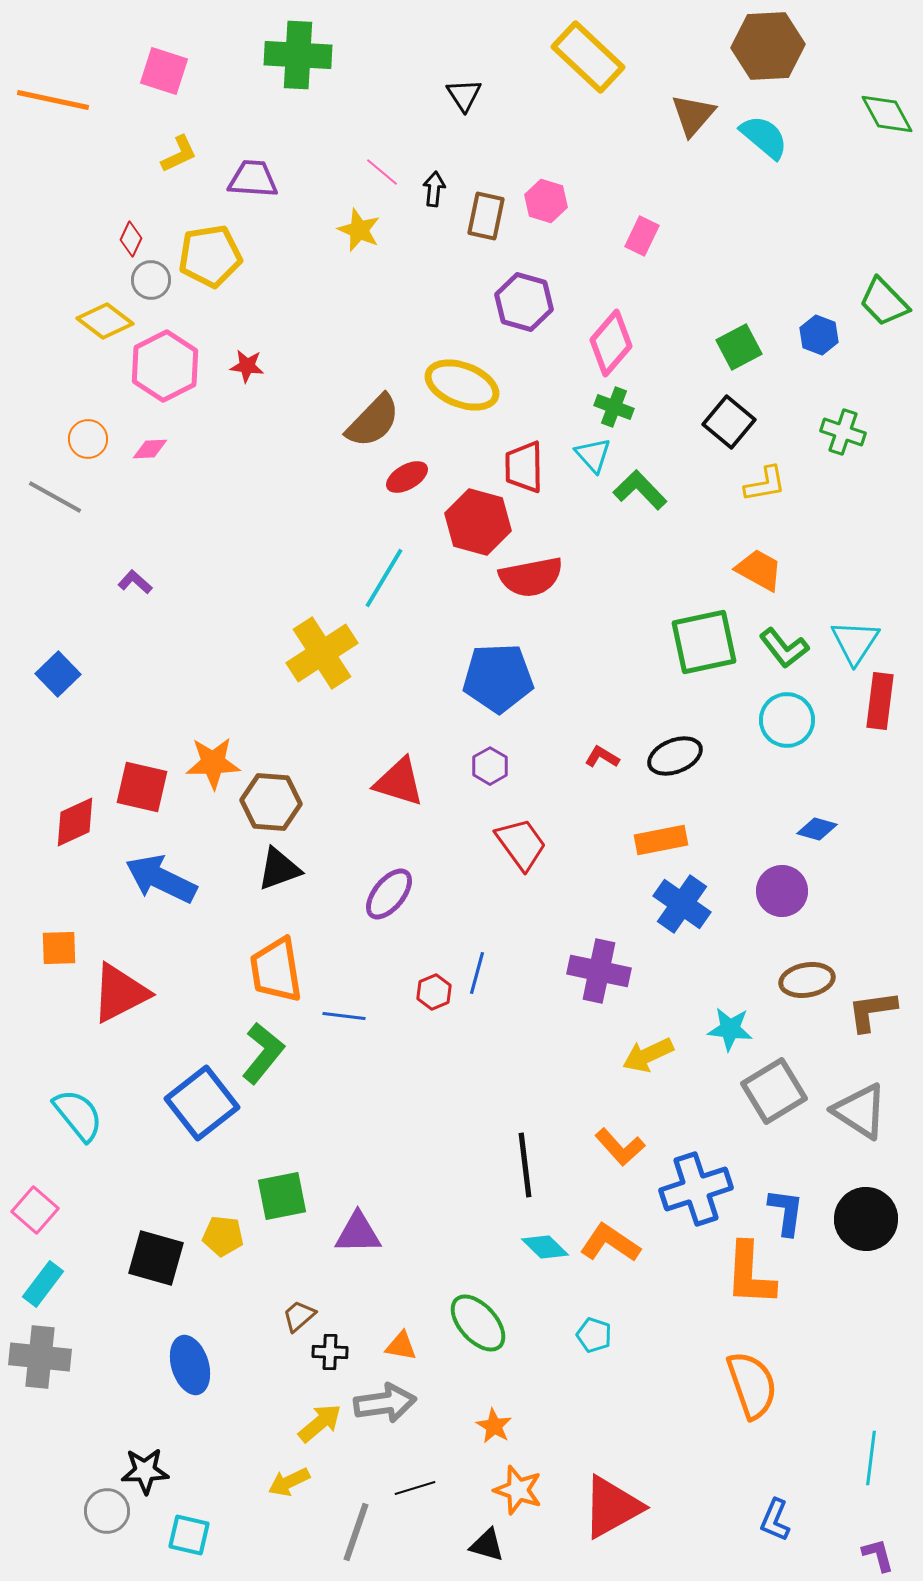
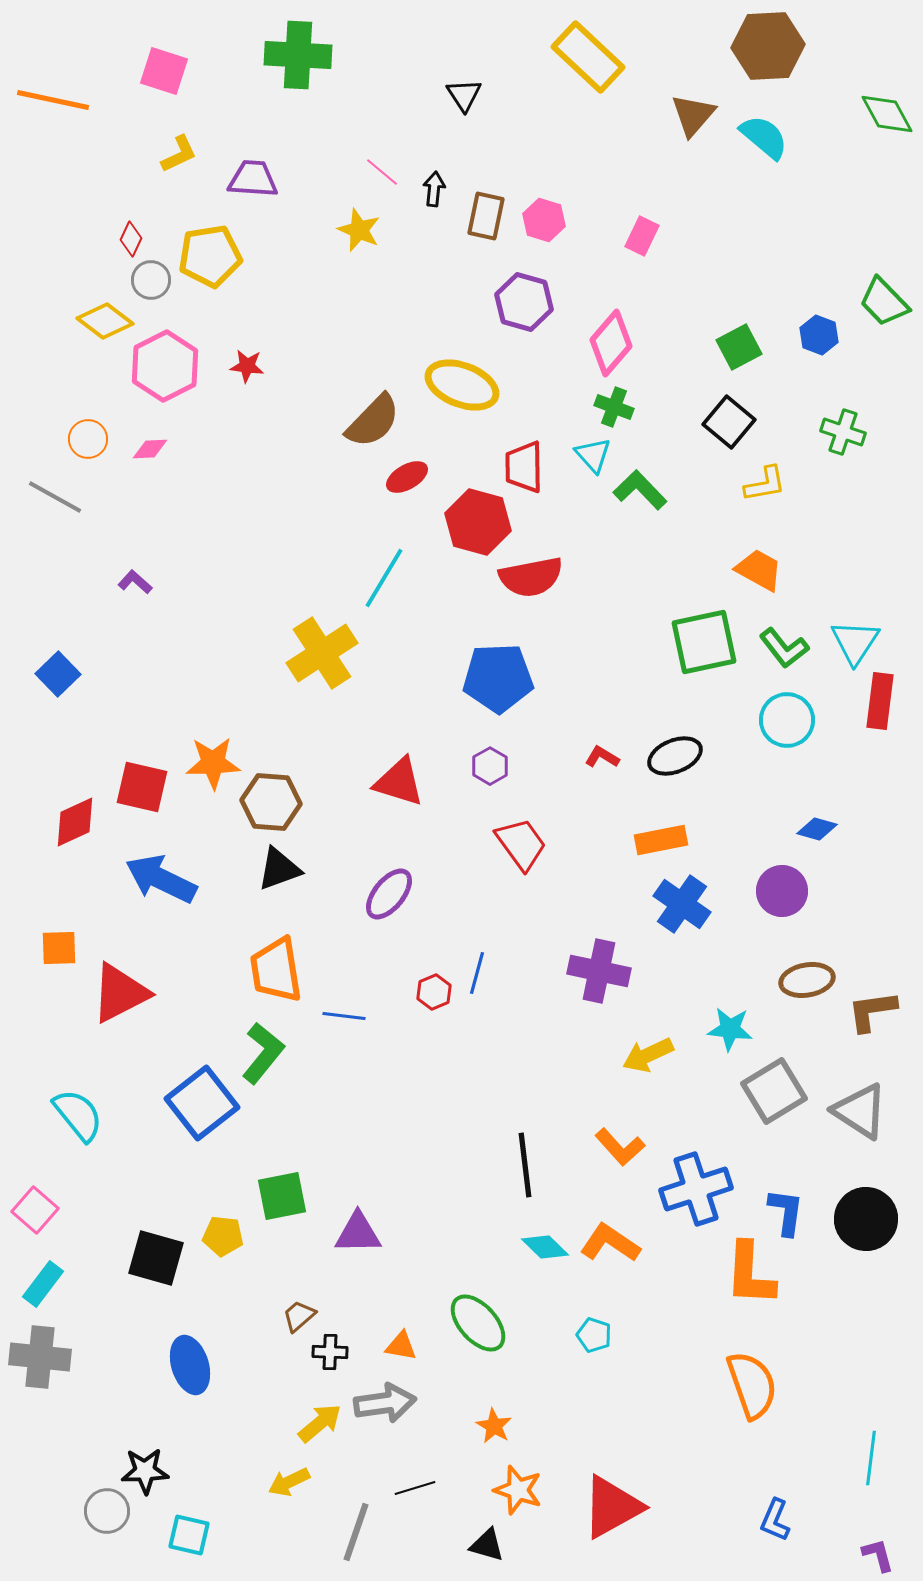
pink hexagon at (546, 201): moved 2 px left, 19 px down
